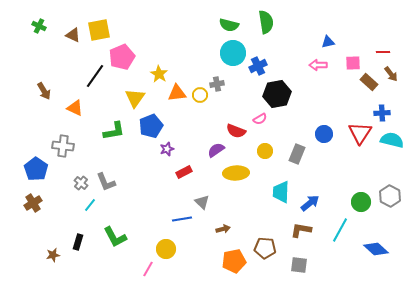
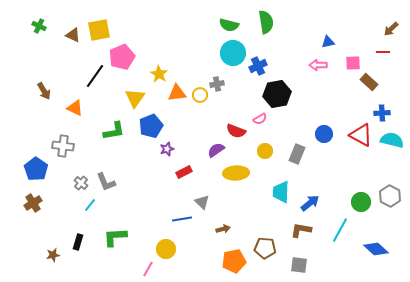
brown arrow at (391, 74): moved 45 px up; rotated 84 degrees clockwise
red triangle at (360, 133): moved 1 px right, 2 px down; rotated 35 degrees counterclockwise
green L-shape at (115, 237): rotated 115 degrees clockwise
